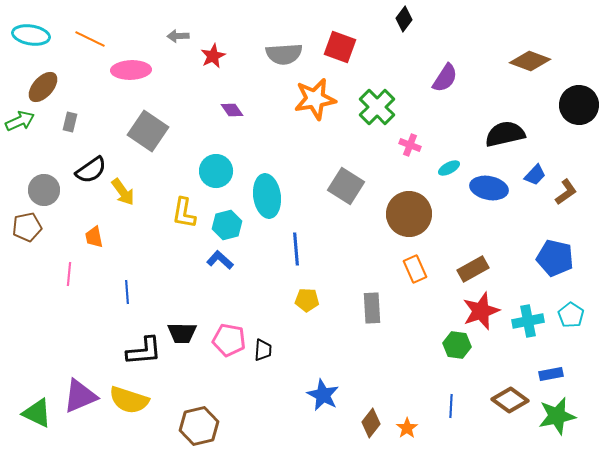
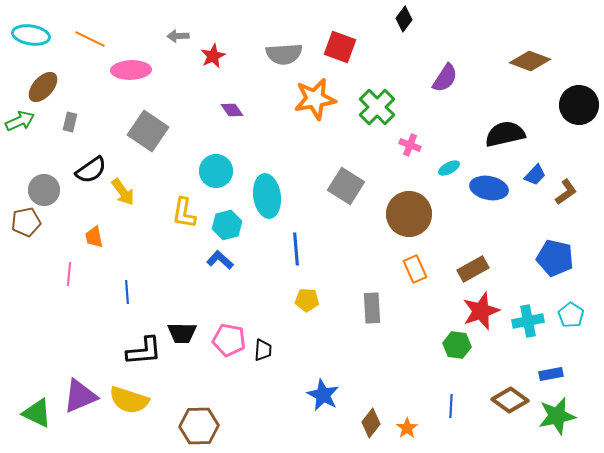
brown pentagon at (27, 227): moved 1 px left, 5 px up
brown hexagon at (199, 426): rotated 12 degrees clockwise
